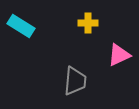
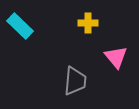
cyan rectangle: moved 1 px left; rotated 12 degrees clockwise
pink triangle: moved 3 px left, 2 px down; rotated 45 degrees counterclockwise
